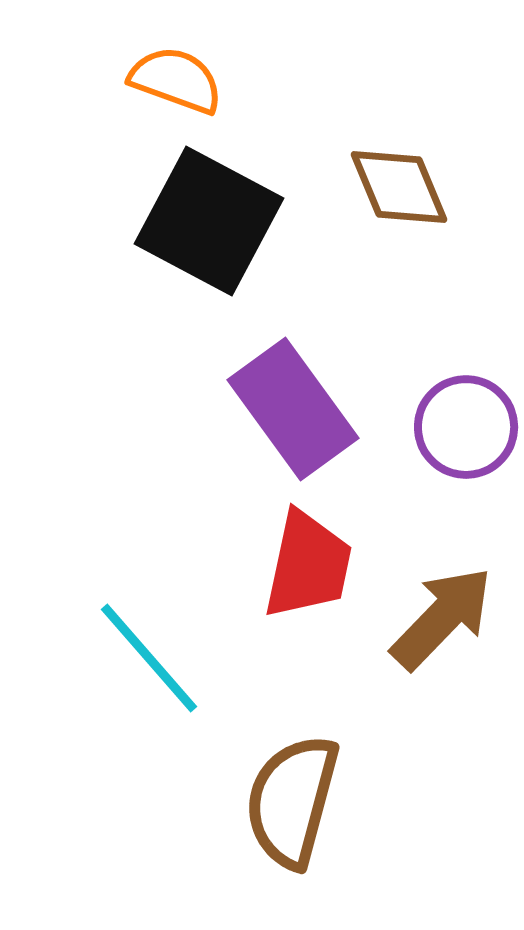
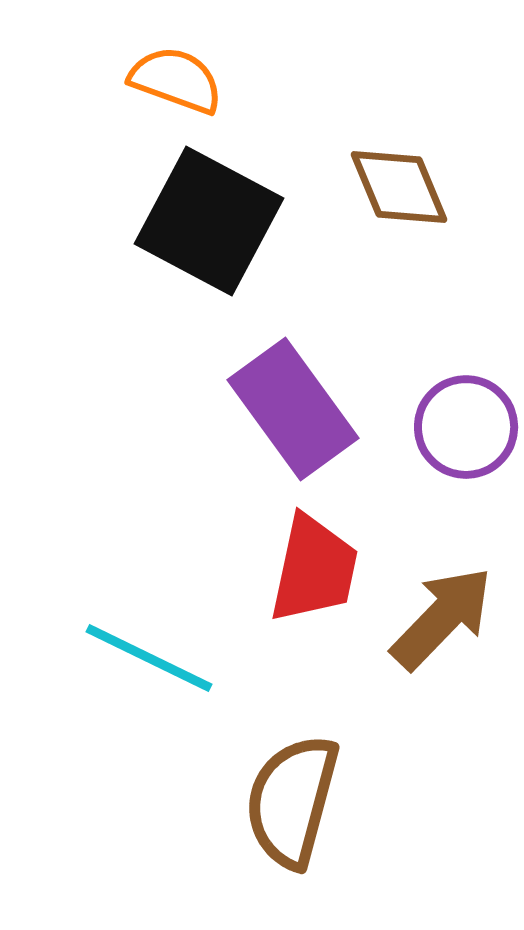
red trapezoid: moved 6 px right, 4 px down
cyan line: rotated 23 degrees counterclockwise
